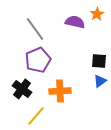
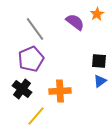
purple semicircle: rotated 24 degrees clockwise
purple pentagon: moved 7 px left, 1 px up
